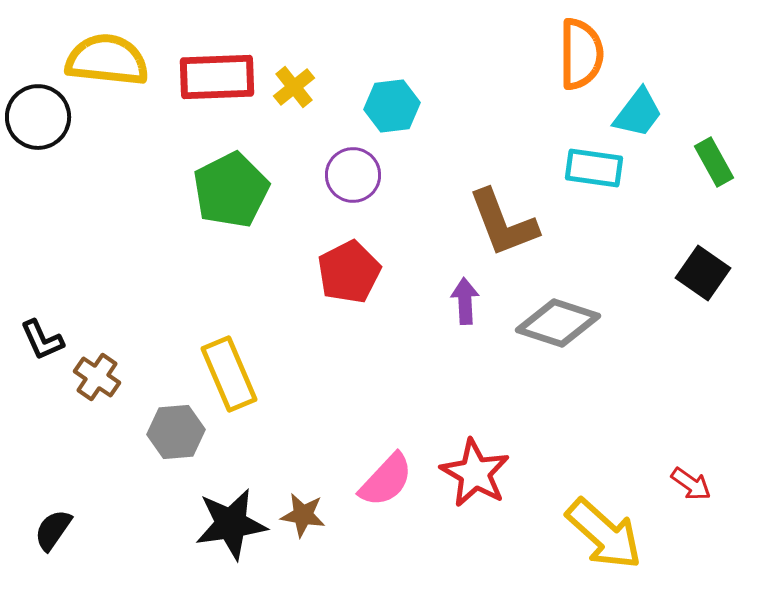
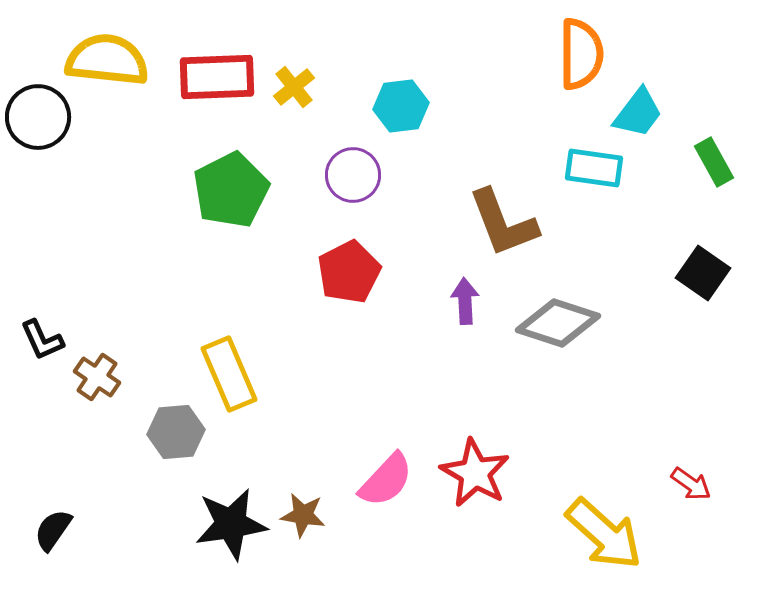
cyan hexagon: moved 9 px right
